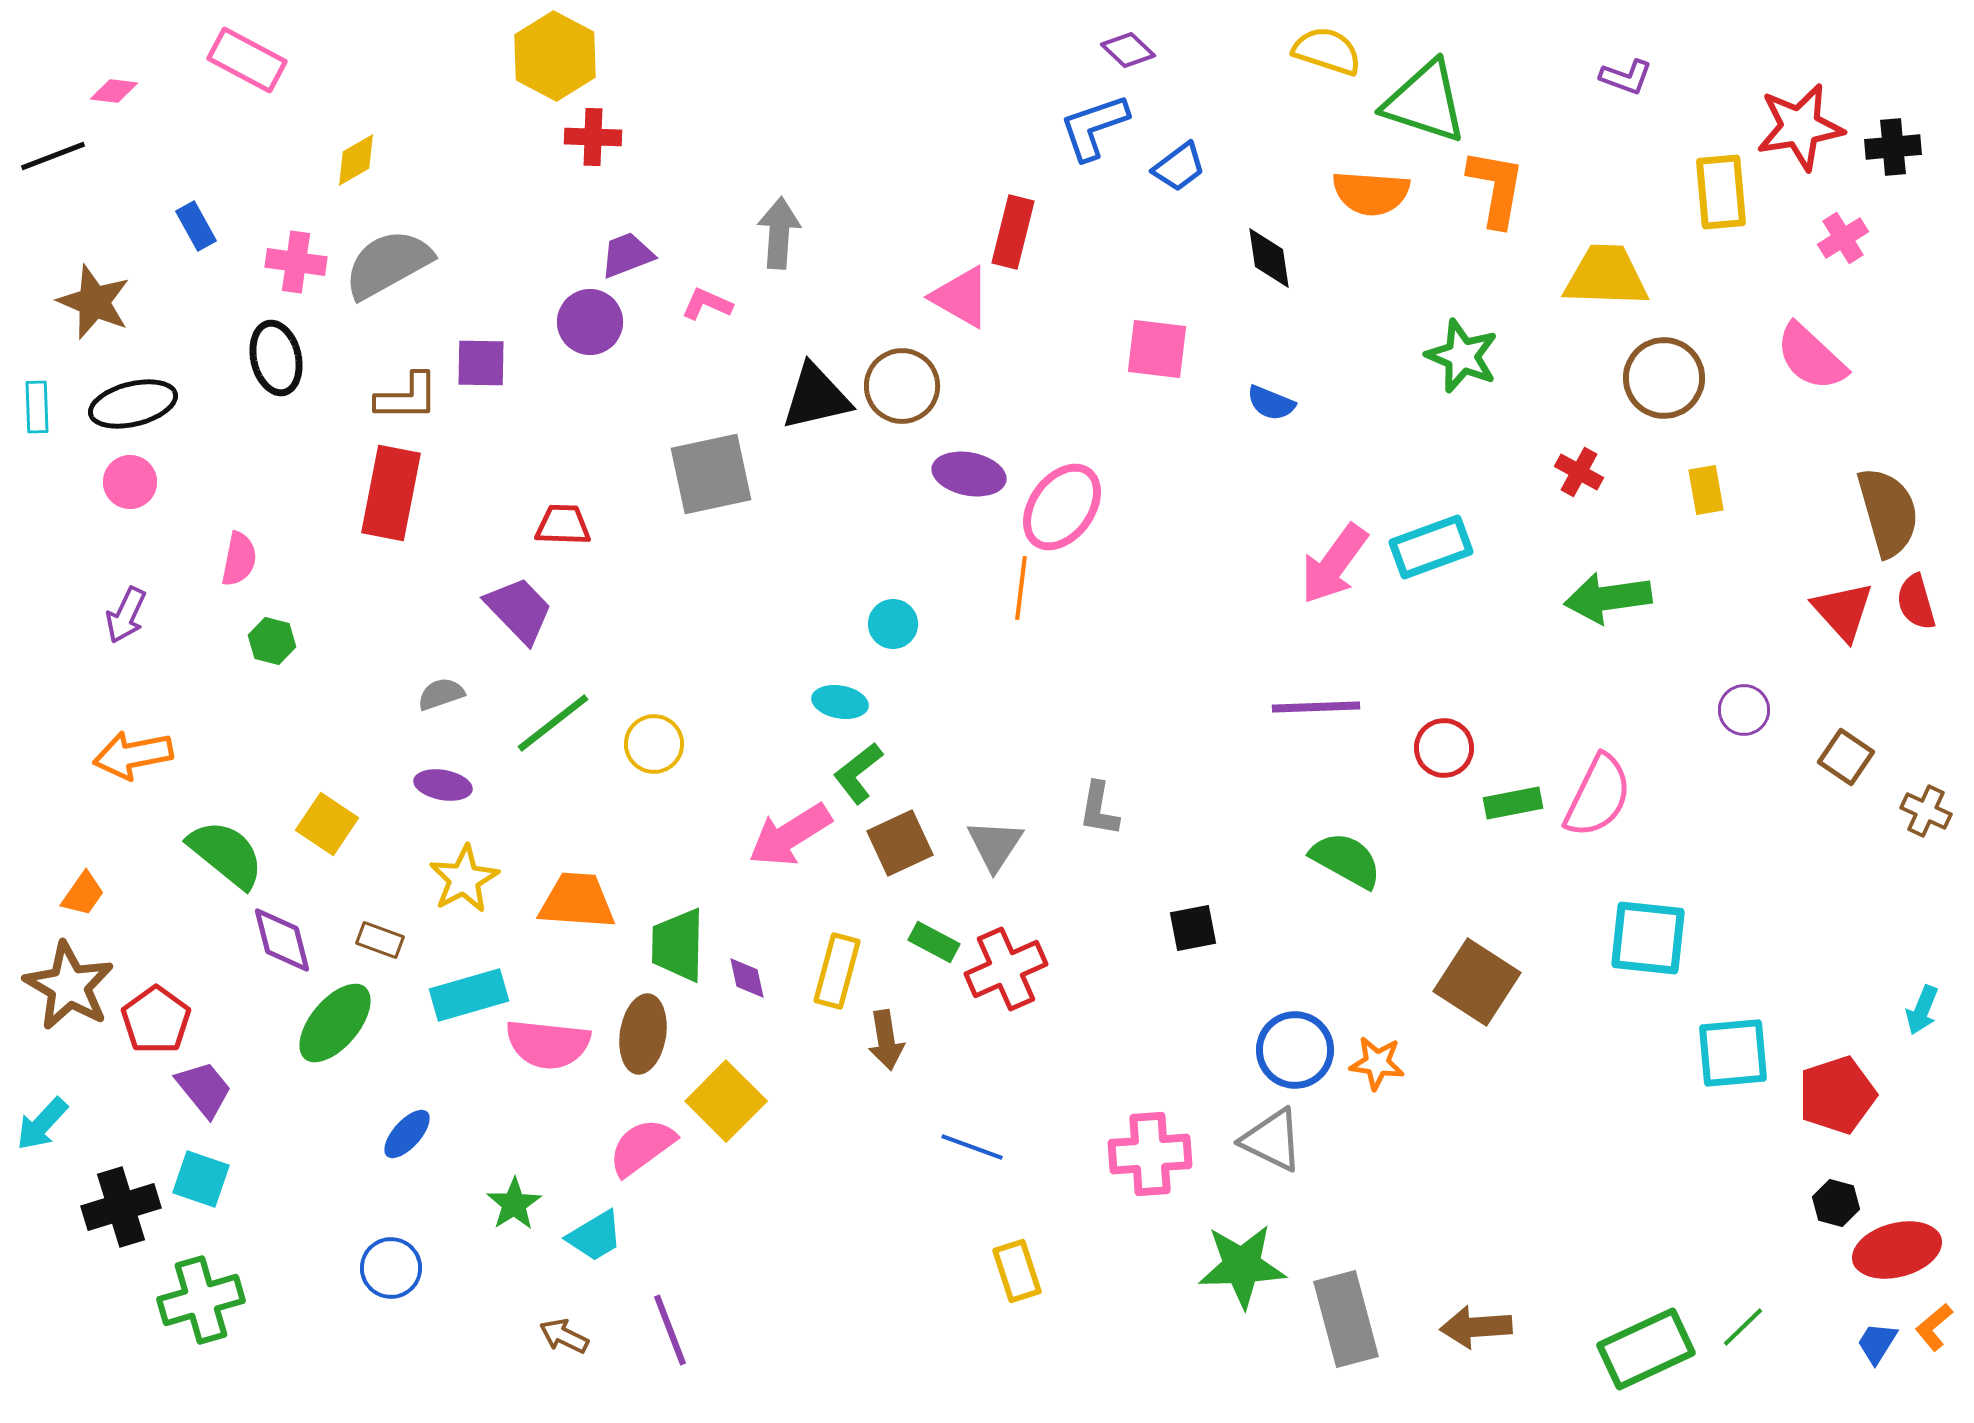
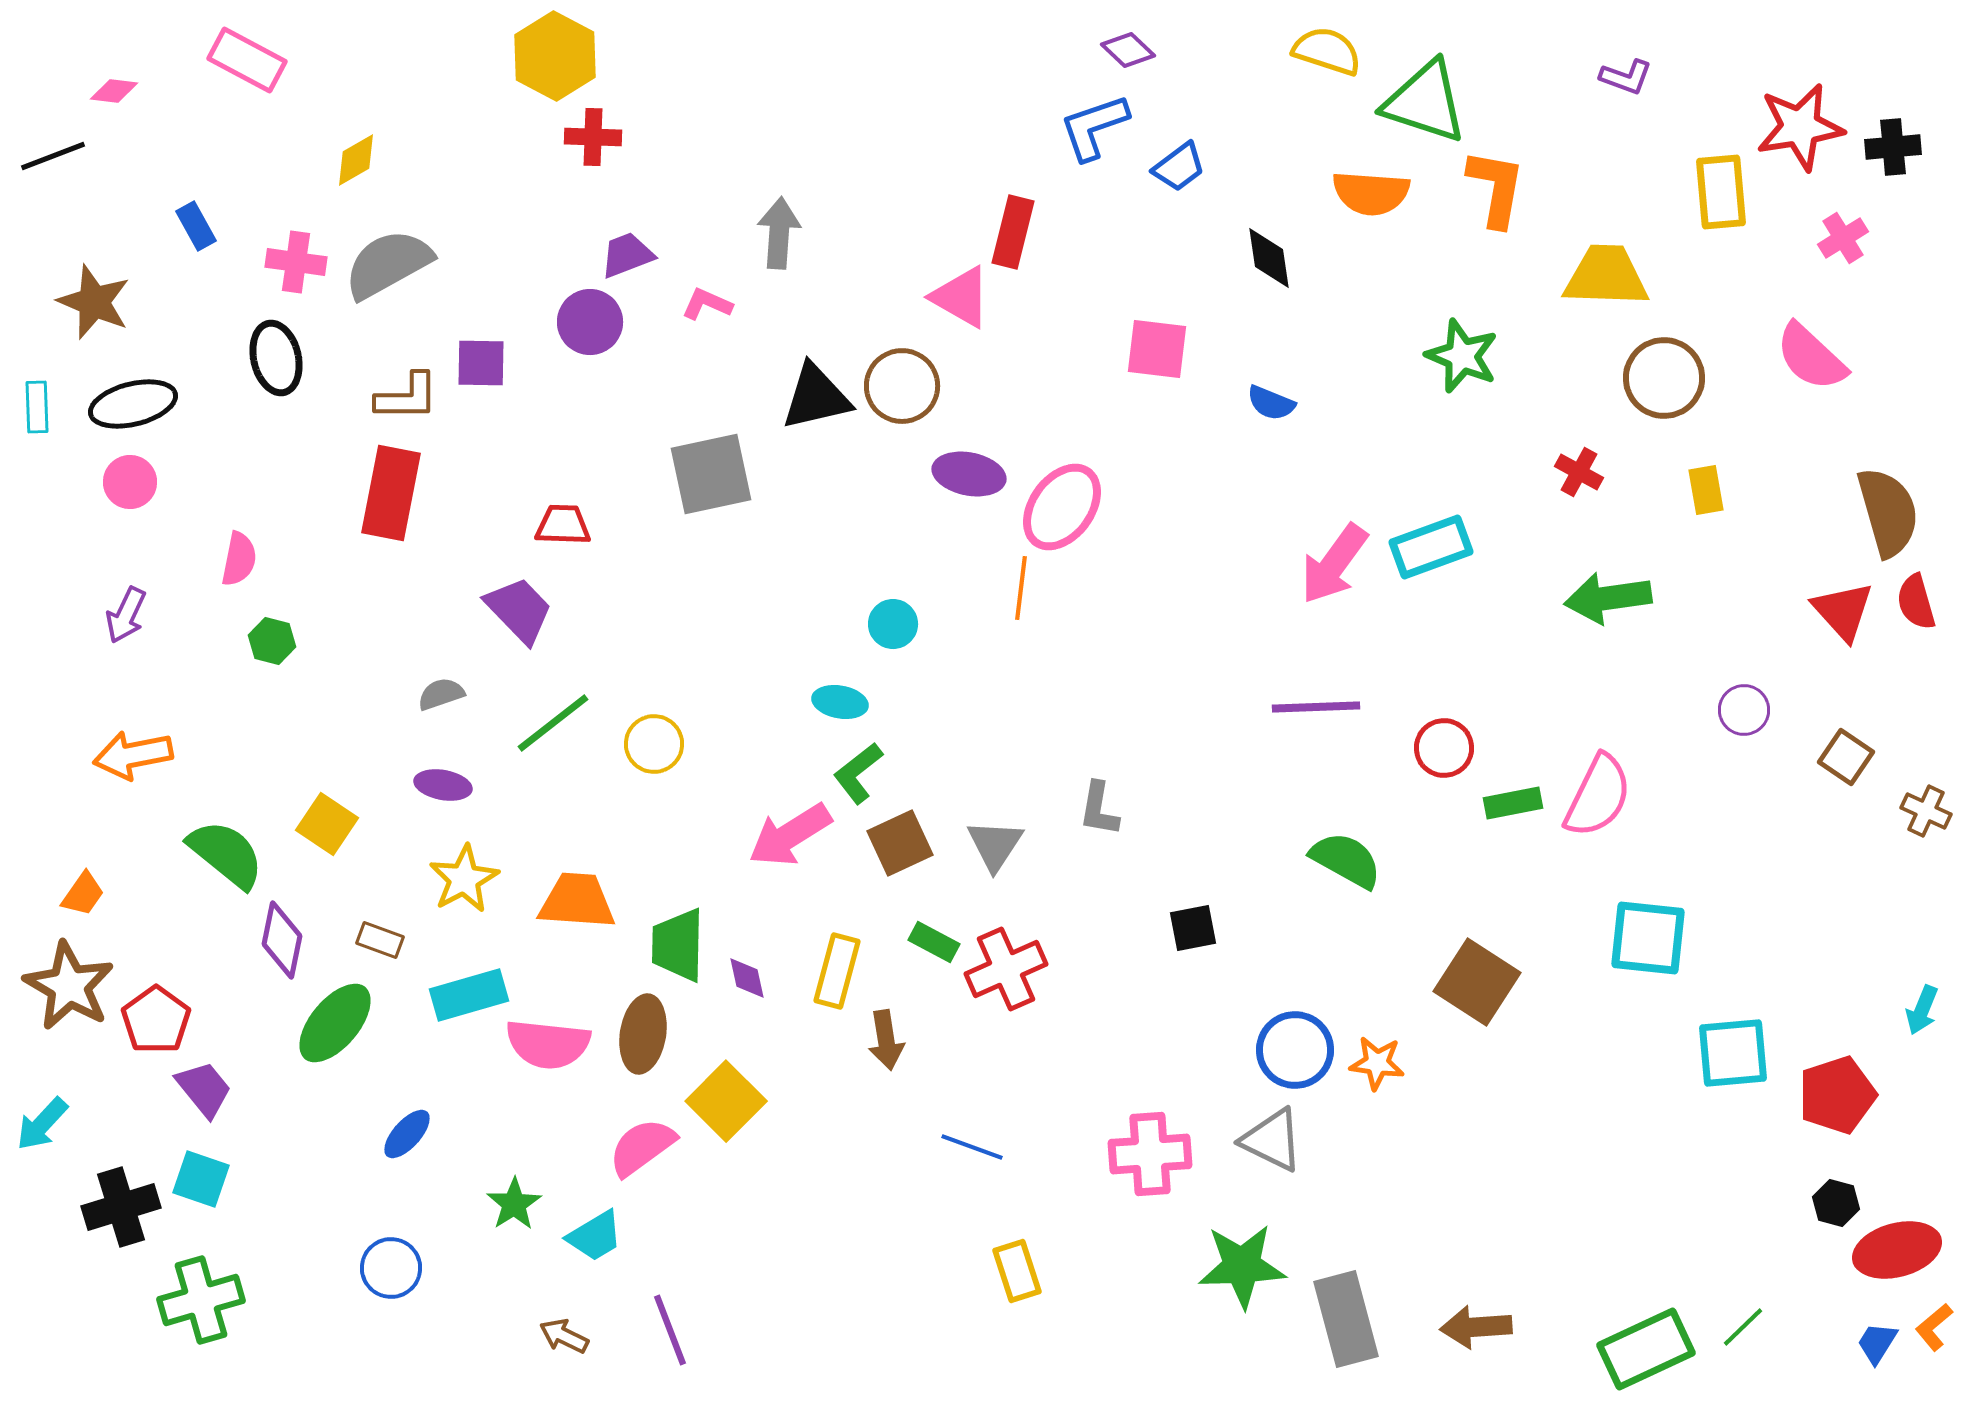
purple diamond at (282, 940): rotated 26 degrees clockwise
